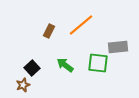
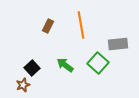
orange line: rotated 60 degrees counterclockwise
brown rectangle: moved 1 px left, 5 px up
gray rectangle: moved 3 px up
green square: rotated 35 degrees clockwise
